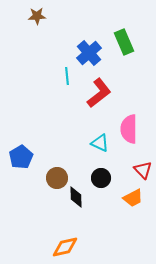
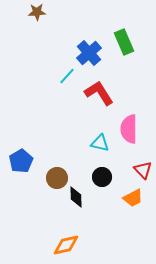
brown star: moved 4 px up
cyan line: rotated 48 degrees clockwise
red L-shape: rotated 84 degrees counterclockwise
cyan triangle: rotated 12 degrees counterclockwise
blue pentagon: moved 4 px down
black circle: moved 1 px right, 1 px up
orange diamond: moved 1 px right, 2 px up
